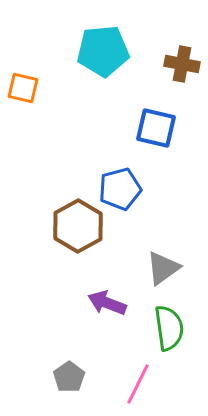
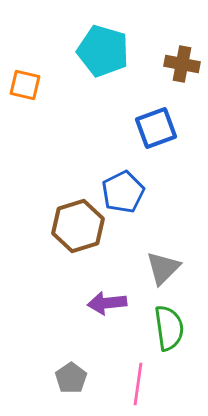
cyan pentagon: rotated 21 degrees clockwise
orange square: moved 2 px right, 3 px up
blue square: rotated 33 degrees counterclockwise
blue pentagon: moved 3 px right, 3 px down; rotated 12 degrees counterclockwise
brown hexagon: rotated 12 degrees clockwise
gray triangle: rotated 9 degrees counterclockwise
purple arrow: rotated 27 degrees counterclockwise
gray pentagon: moved 2 px right, 1 px down
pink line: rotated 18 degrees counterclockwise
